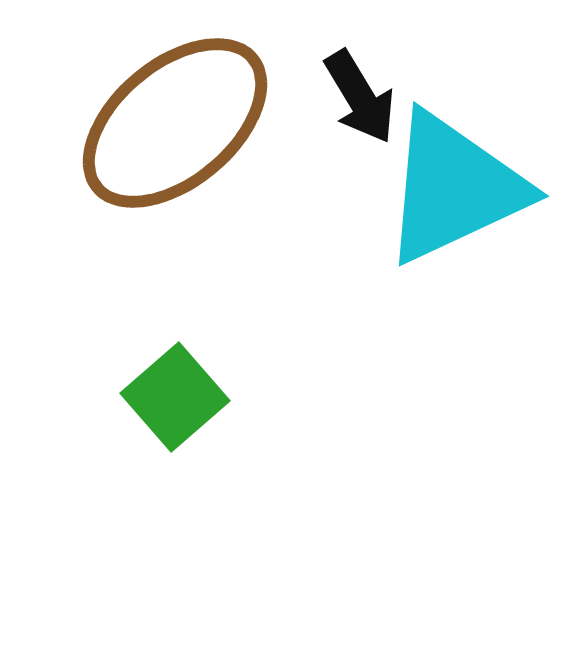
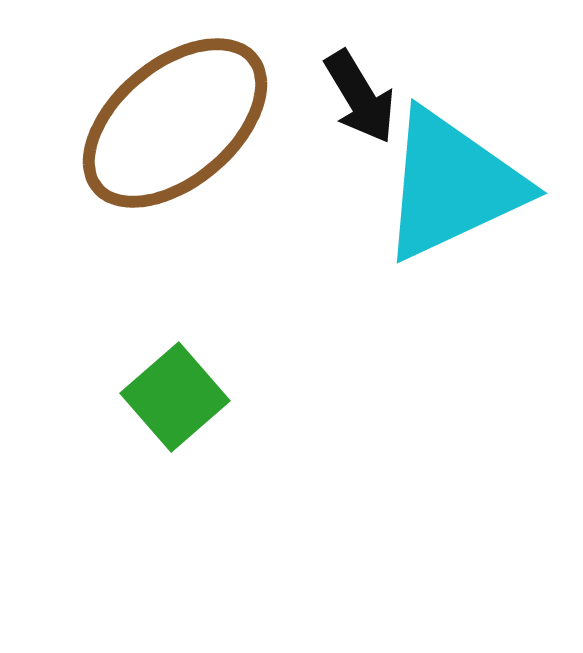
cyan triangle: moved 2 px left, 3 px up
